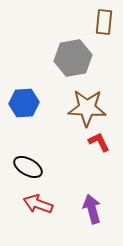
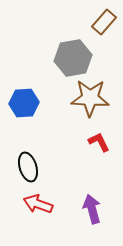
brown rectangle: rotated 35 degrees clockwise
brown star: moved 3 px right, 10 px up
black ellipse: rotated 44 degrees clockwise
